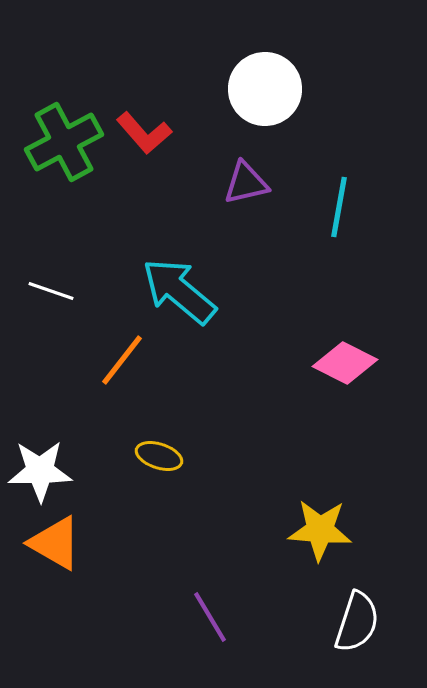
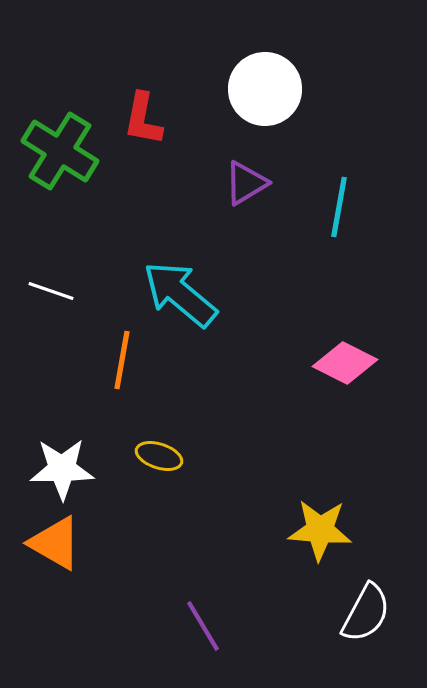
red L-shape: moved 1 px left, 14 px up; rotated 52 degrees clockwise
green cross: moved 4 px left, 9 px down; rotated 30 degrees counterclockwise
purple triangle: rotated 18 degrees counterclockwise
cyan arrow: moved 1 px right, 3 px down
orange line: rotated 28 degrees counterclockwise
white star: moved 22 px right, 2 px up
purple line: moved 7 px left, 9 px down
white semicircle: moved 9 px right, 9 px up; rotated 10 degrees clockwise
